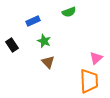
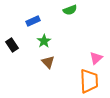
green semicircle: moved 1 px right, 2 px up
green star: rotated 16 degrees clockwise
